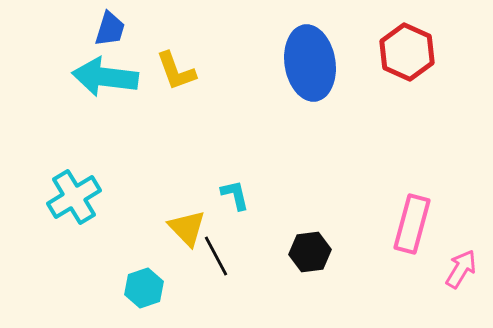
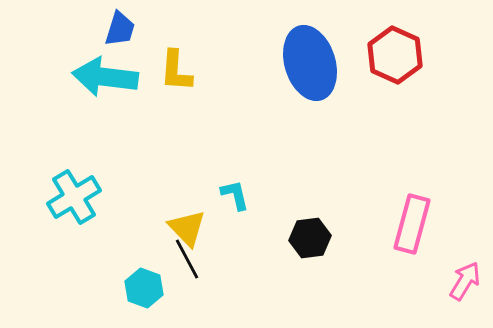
blue trapezoid: moved 10 px right
red hexagon: moved 12 px left, 3 px down
blue ellipse: rotated 8 degrees counterclockwise
yellow L-shape: rotated 24 degrees clockwise
black hexagon: moved 14 px up
black line: moved 29 px left, 3 px down
pink arrow: moved 4 px right, 12 px down
cyan hexagon: rotated 21 degrees counterclockwise
